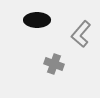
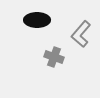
gray cross: moved 7 px up
